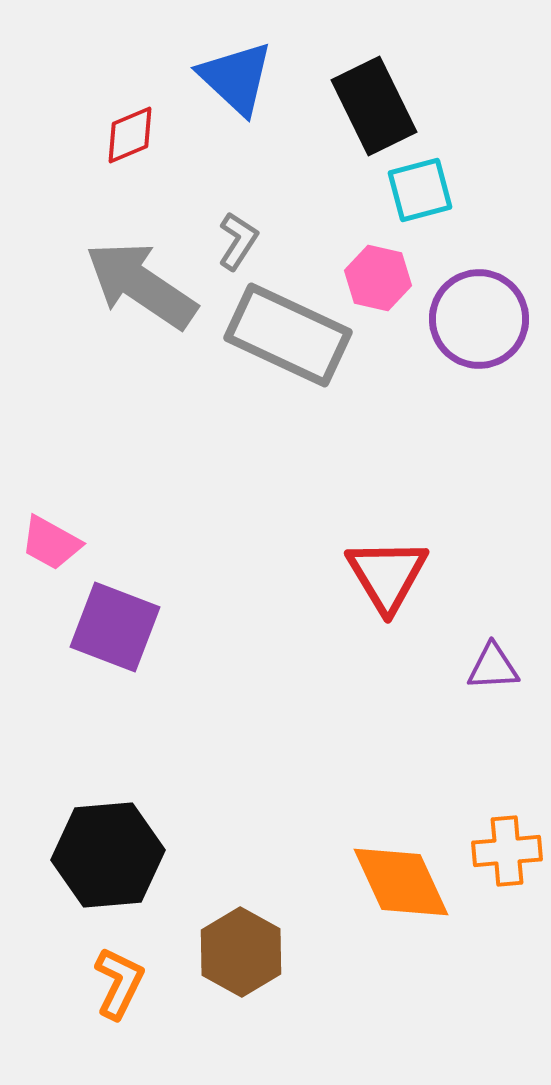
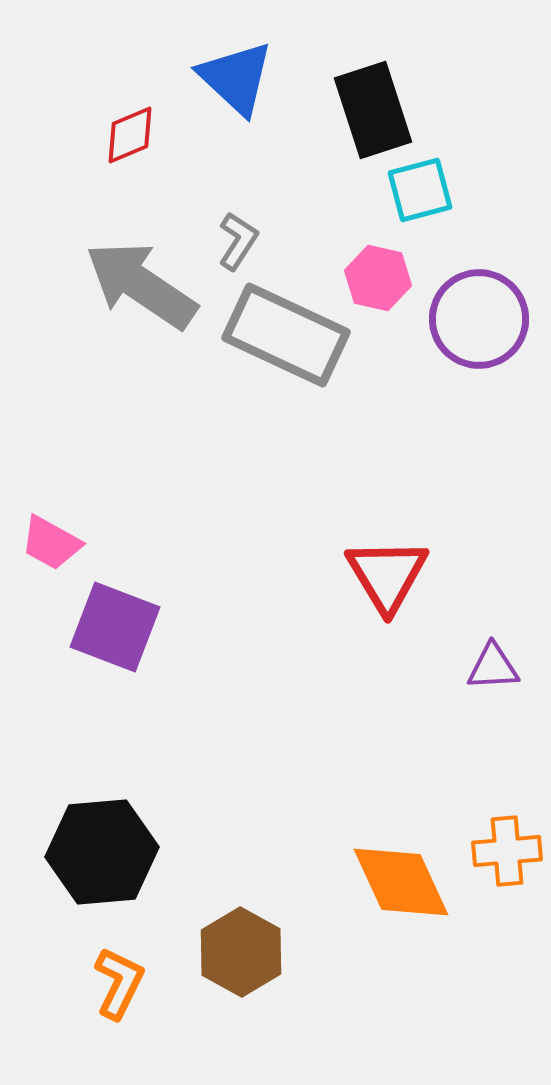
black rectangle: moved 1 px left, 4 px down; rotated 8 degrees clockwise
gray rectangle: moved 2 px left
black hexagon: moved 6 px left, 3 px up
